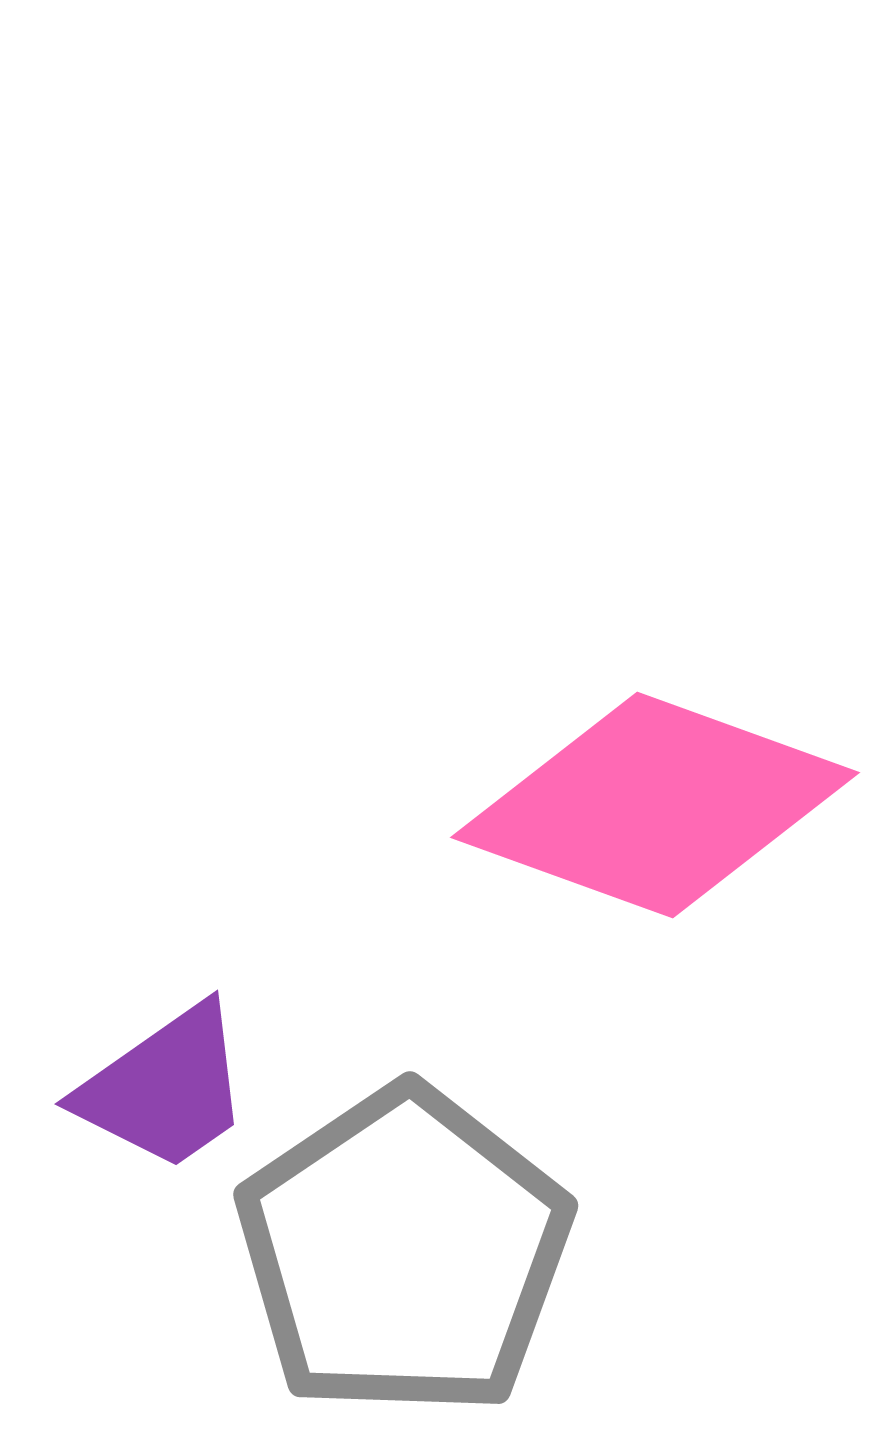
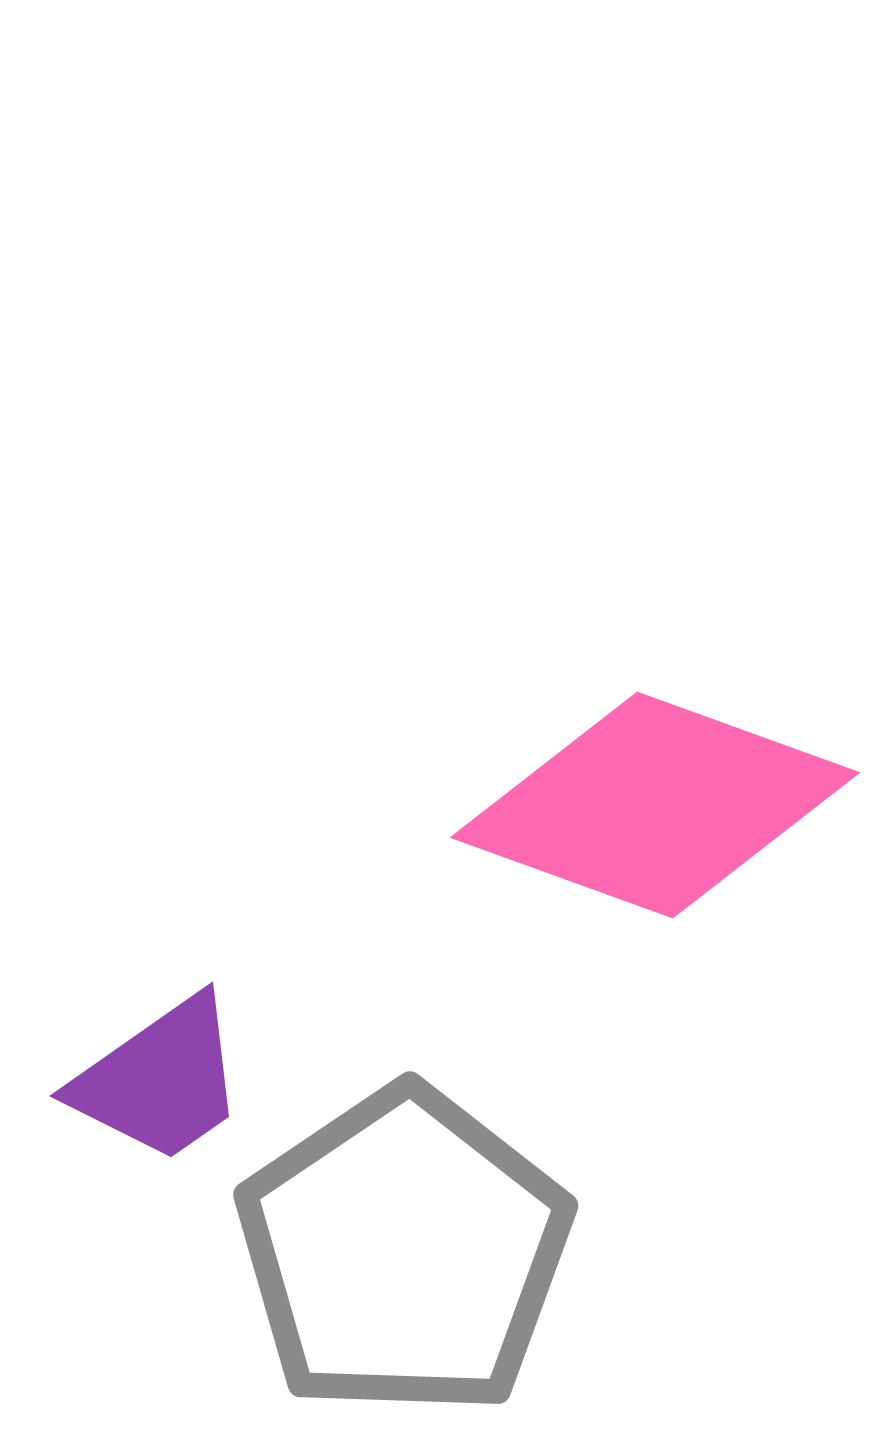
purple trapezoid: moved 5 px left, 8 px up
